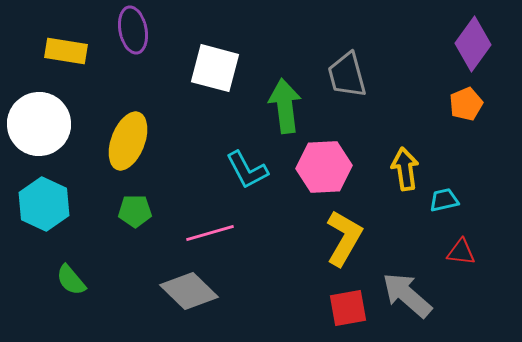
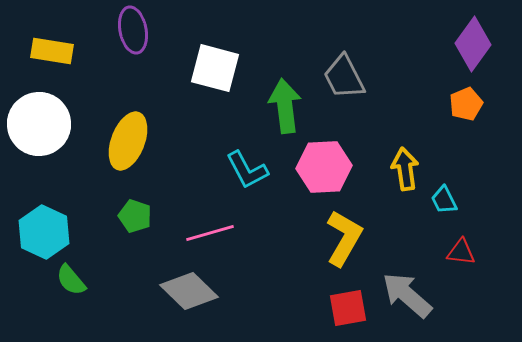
yellow rectangle: moved 14 px left
gray trapezoid: moved 3 px left, 2 px down; rotated 12 degrees counterclockwise
cyan trapezoid: rotated 104 degrees counterclockwise
cyan hexagon: moved 28 px down
green pentagon: moved 5 px down; rotated 20 degrees clockwise
